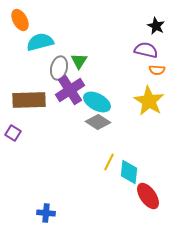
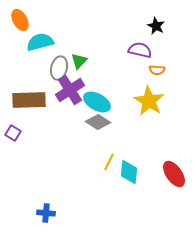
purple semicircle: moved 6 px left
green triangle: rotated 12 degrees clockwise
red ellipse: moved 26 px right, 22 px up
